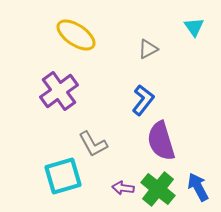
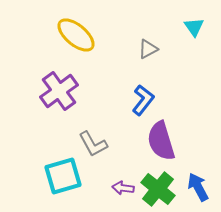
yellow ellipse: rotated 6 degrees clockwise
